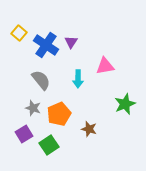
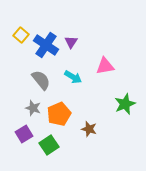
yellow square: moved 2 px right, 2 px down
cyan arrow: moved 5 px left, 2 px up; rotated 60 degrees counterclockwise
